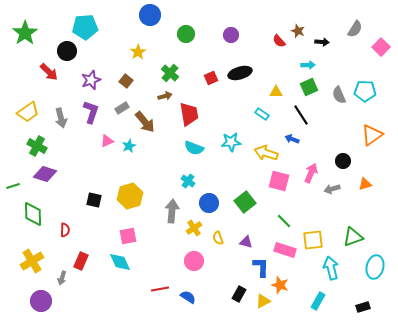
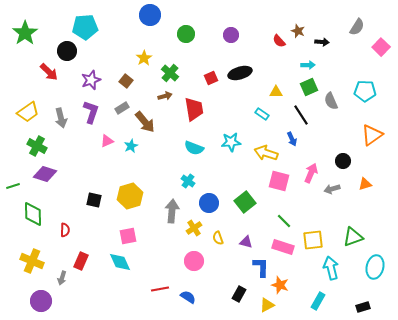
gray semicircle at (355, 29): moved 2 px right, 2 px up
yellow star at (138, 52): moved 6 px right, 6 px down
gray semicircle at (339, 95): moved 8 px left, 6 px down
red trapezoid at (189, 114): moved 5 px right, 5 px up
blue arrow at (292, 139): rotated 136 degrees counterclockwise
cyan star at (129, 146): moved 2 px right
pink rectangle at (285, 250): moved 2 px left, 3 px up
yellow cross at (32, 261): rotated 35 degrees counterclockwise
yellow triangle at (263, 301): moved 4 px right, 4 px down
